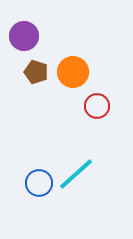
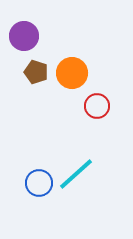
orange circle: moved 1 px left, 1 px down
